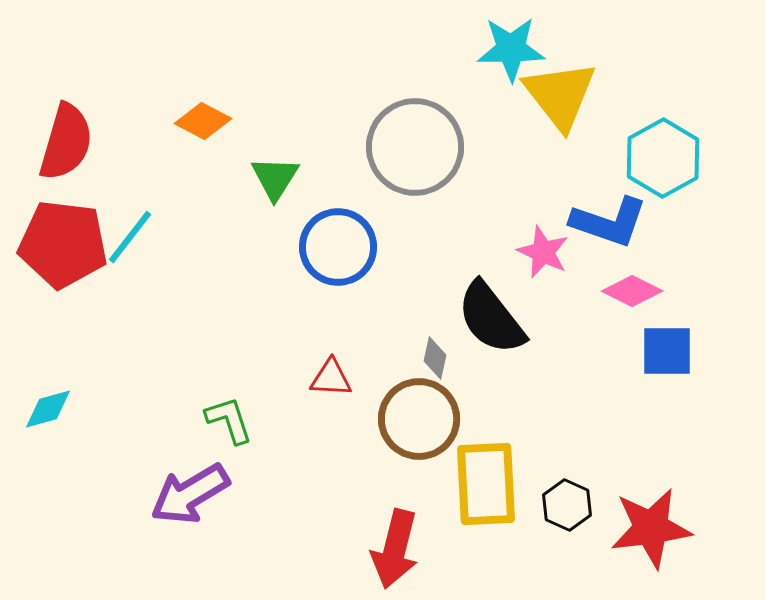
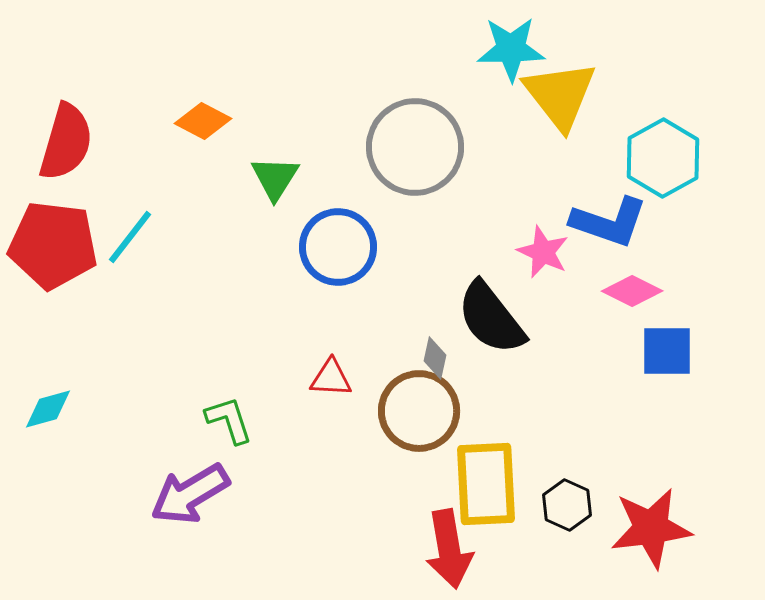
red pentagon: moved 10 px left, 1 px down
brown circle: moved 8 px up
red arrow: moved 54 px right; rotated 24 degrees counterclockwise
